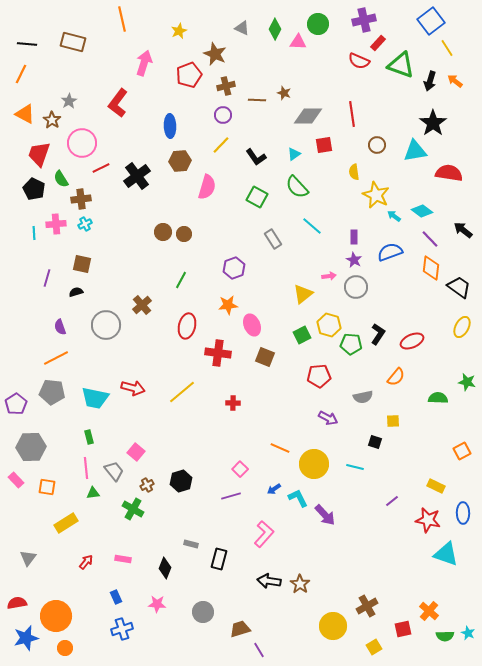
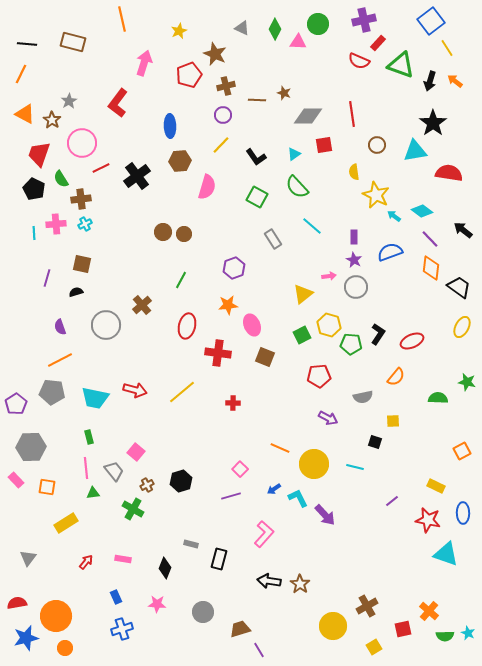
orange line at (56, 358): moved 4 px right, 2 px down
red arrow at (133, 388): moved 2 px right, 2 px down
